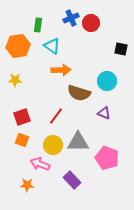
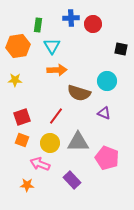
blue cross: rotated 21 degrees clockwise
red circle: moved 2 px right, 1 px down
cyan triangle: rotated 24 degrees clockwise
orange arrow: moved 4 px left
yellow circle: moved 3 px left, 2 px up
